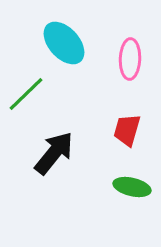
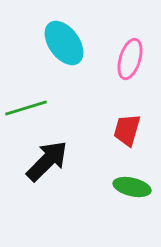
cyan ellipse: rotated 6 degrees clockwise
pink ellipse: rotated 15 degrees clockwise
green line: moved 14 px down; rotated 27 degrees clockwise
black arrow: moved 7 px left, 8 px down; rotated 6 degrees clockwise
